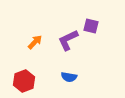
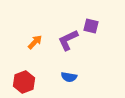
red hexagon: moved 1 px down
